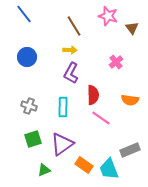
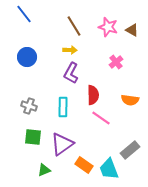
pink star: moved 11 px down
brown triangle: moved 2 px down; rotated 24 degrees counterclockwise
green square: moved 2 px up; rotated 24 degrees clockwise
gray rectangle: rotated 18 degrees counterclockwise
